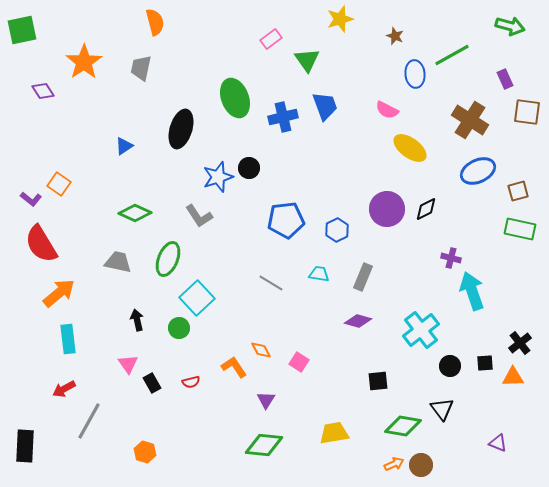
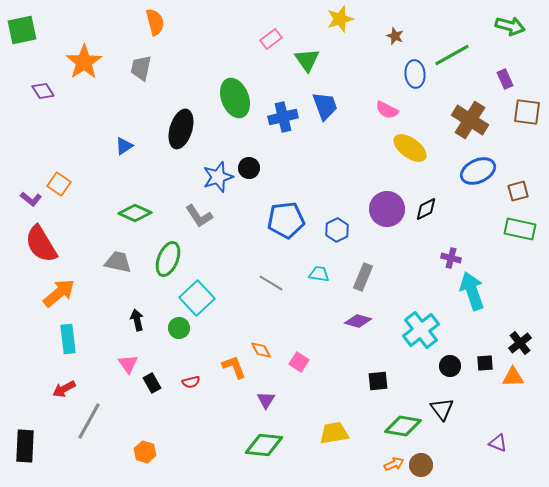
orange L-shape at (234, 367): rotated 12 degrees clockwise
